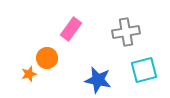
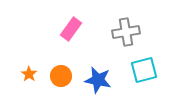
orange circle: moved 14 px right, 18 px down
orange star: rotated 21 degrees counterclockwise
